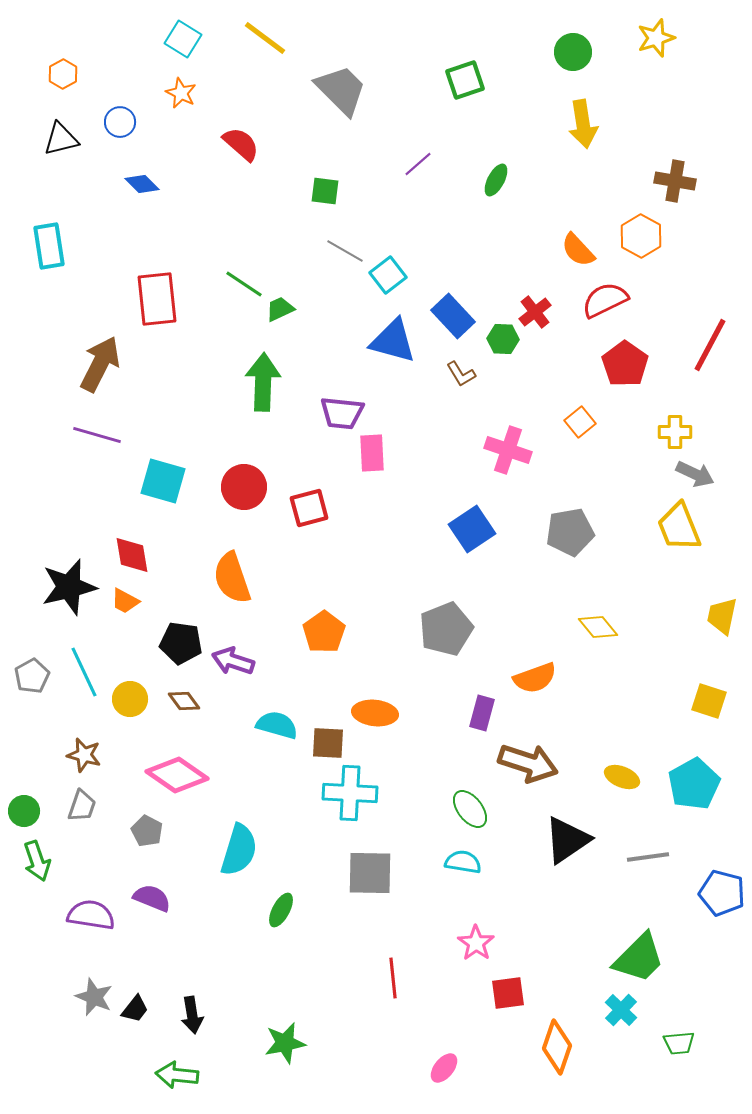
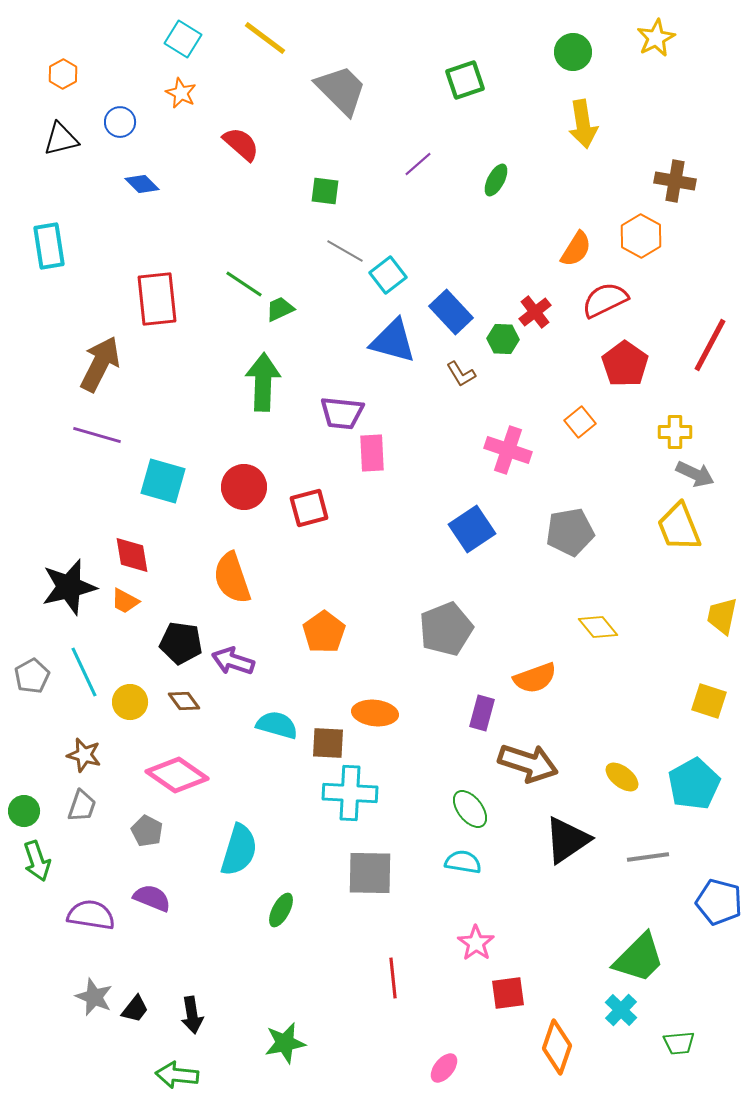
yellow star at (656, 38): rotated 9 degrees counterclockwise
orange semicircle at (578, 250): moved 2 px left, 1 px up; rotated 105 degrees counterclockwise
blue rectangle at (453, 316): moved 2 px left, 4 px up
yellow circle at (130, 699): moved 3 px down
yellow ellipse at (622, 777): rotated 16 degrees clockwise
blue pentagon at (722, 893): moved 3 px left, 9 px down
